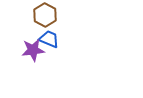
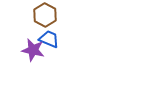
purple star: rotated 20 degrees clockwise
